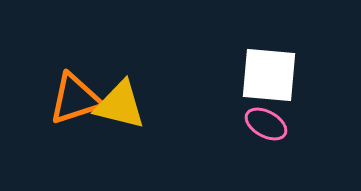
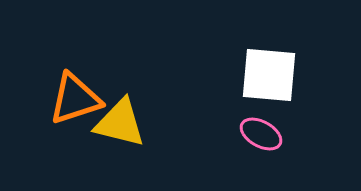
yellow triangle: moved 18 px down
pink ellipse: moved 5 px left, 10 px down
